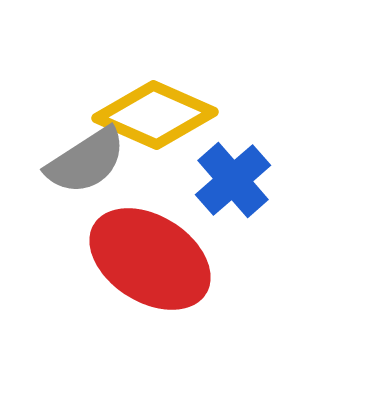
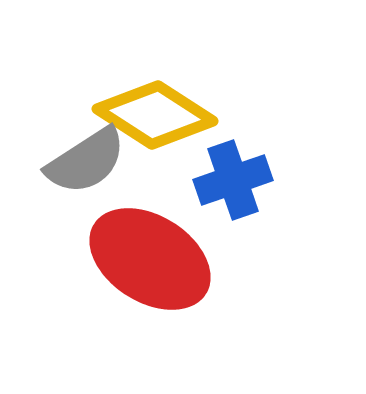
yellow diamond: rotated 9 degrees clockwise
blue cross: rotated 22 degrees clockwise
